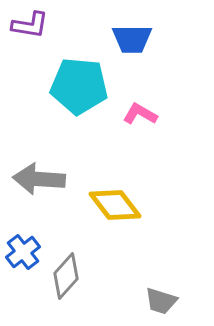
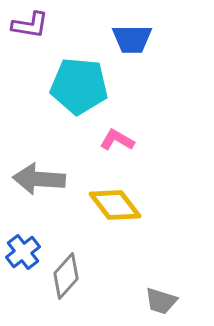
pink L-shape: moved 23 px left, 26 px down
